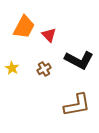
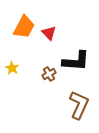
red triangle: moved 2 px up
black L-shape: moved 3 px left, 1 px down; rotated 24 degrees counterclockwise
brown cross: moved 5 px right, 5 px down
brown L-shape: moved 2 px right; rotated 56 degrees counterclockwise
